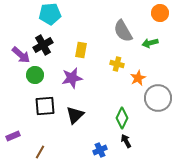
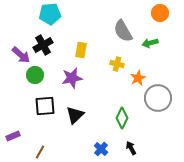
black arrow: moved 5 px right, 7 px down
blue cross: moved 1 px right, 1 px up; rotated 24 degrees counterclockwise
